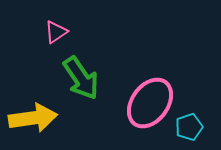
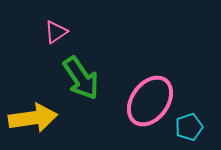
pink ellipse: moved 2 px up
